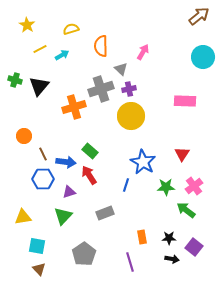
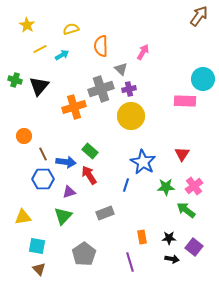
brown arrow: rotated 15 degrees counterclockwise
cyan circle: moved 22 px down
